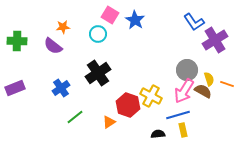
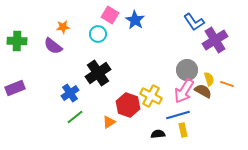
blue cross: moved 9 px right, 5 px down
